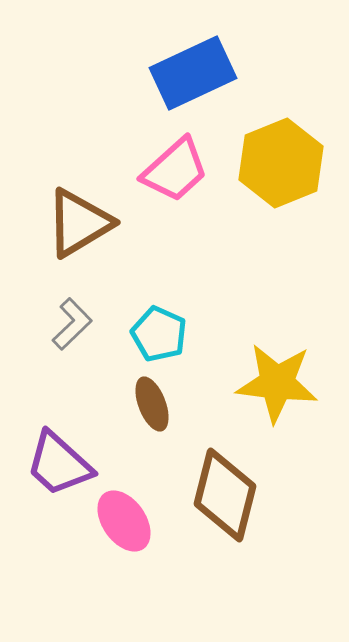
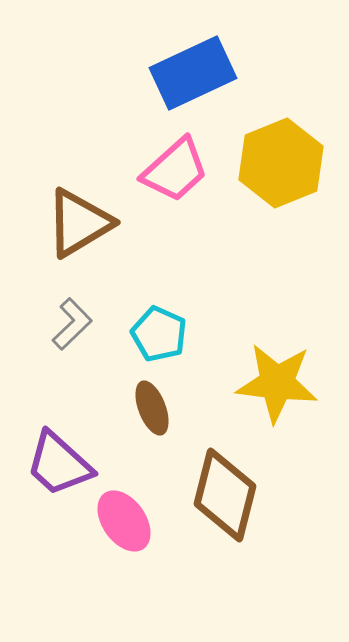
brown ellipse: moved 4 px down
